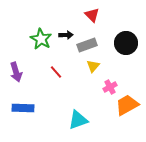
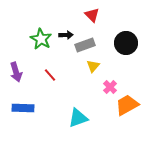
gray rectangle: moved 2 px left
red line: moved 6 px left, 3 px down
pink cross: rotated 16 degrees counterclockwise
cyan triangle: moved 2 px up
